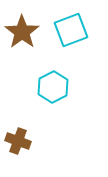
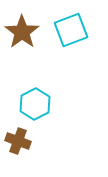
cyan hexagon: moved 18 px left, 17 px down
